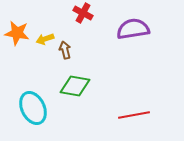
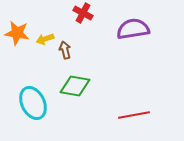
cyan ellipse: moved 5 px up
